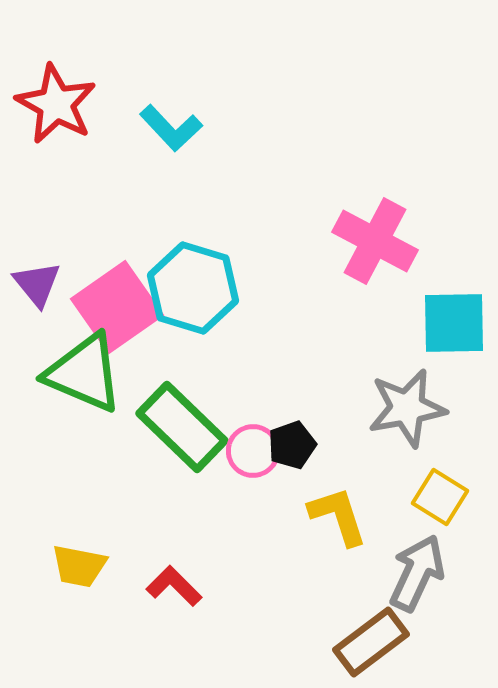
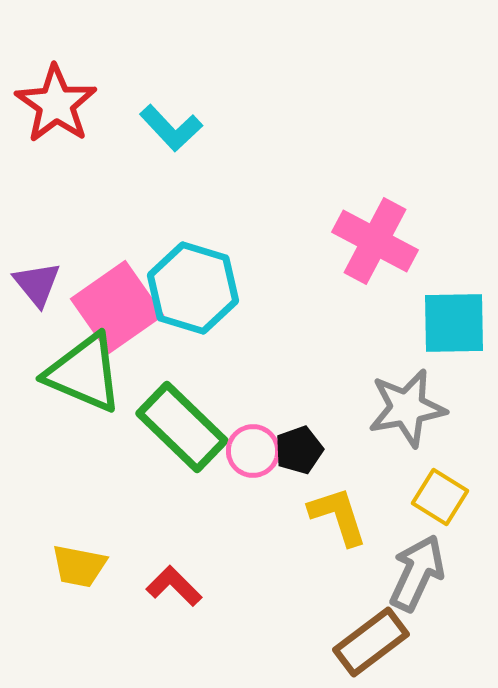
red star: rotated 6 degrees clockwise
black pentagon: moved 7 px right, 5 px down
